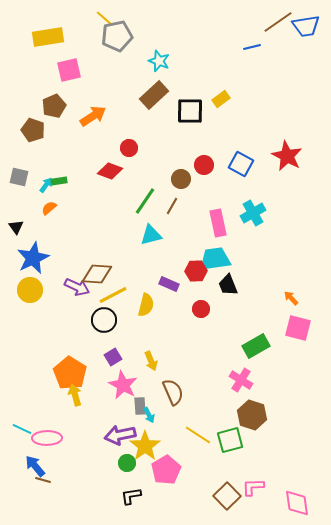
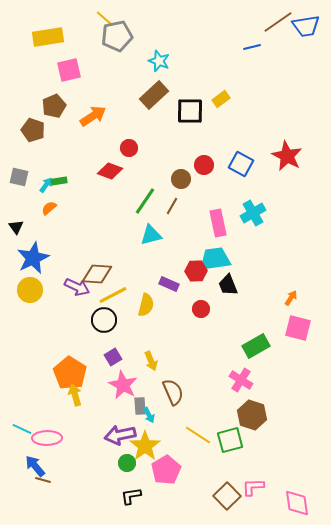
orange arrow at (291, 298): rotated 77 degrees clockwise
